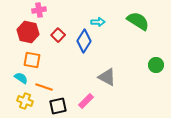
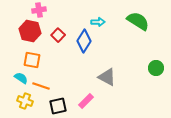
red hexagon: moved 2 px right, 1 px up
green circle: moved 3 px down
orange line: moved 3 px left, 1 px up
